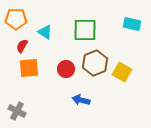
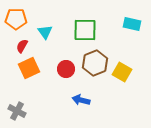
cyan triangle: rotated 21 degrees clockwise
orange square: rotated 20 degrees counterclockwise
